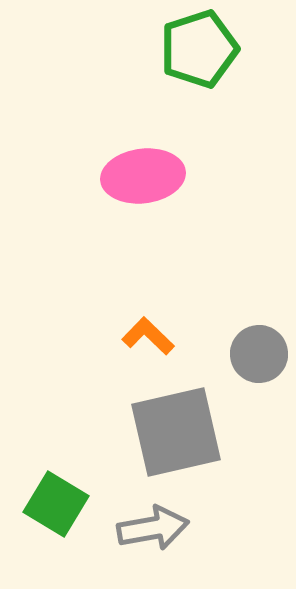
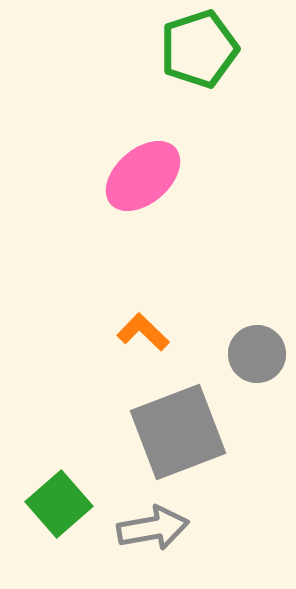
pink ellipse: rotated 34 degrees counterclockwise
orange L-shape: moved 5 px left, 4 px up
gray circle: moved 2 px left
gray square: moved 2 px right; rotated 8 degrees counterclockwise
green square: moved 3 px right; rotated 18 degrees clockwise
